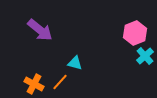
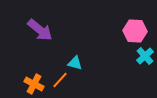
pink hexagon: moved 2 px up; rotated 25 degrees clockwise
orange line: moved 2 px up
